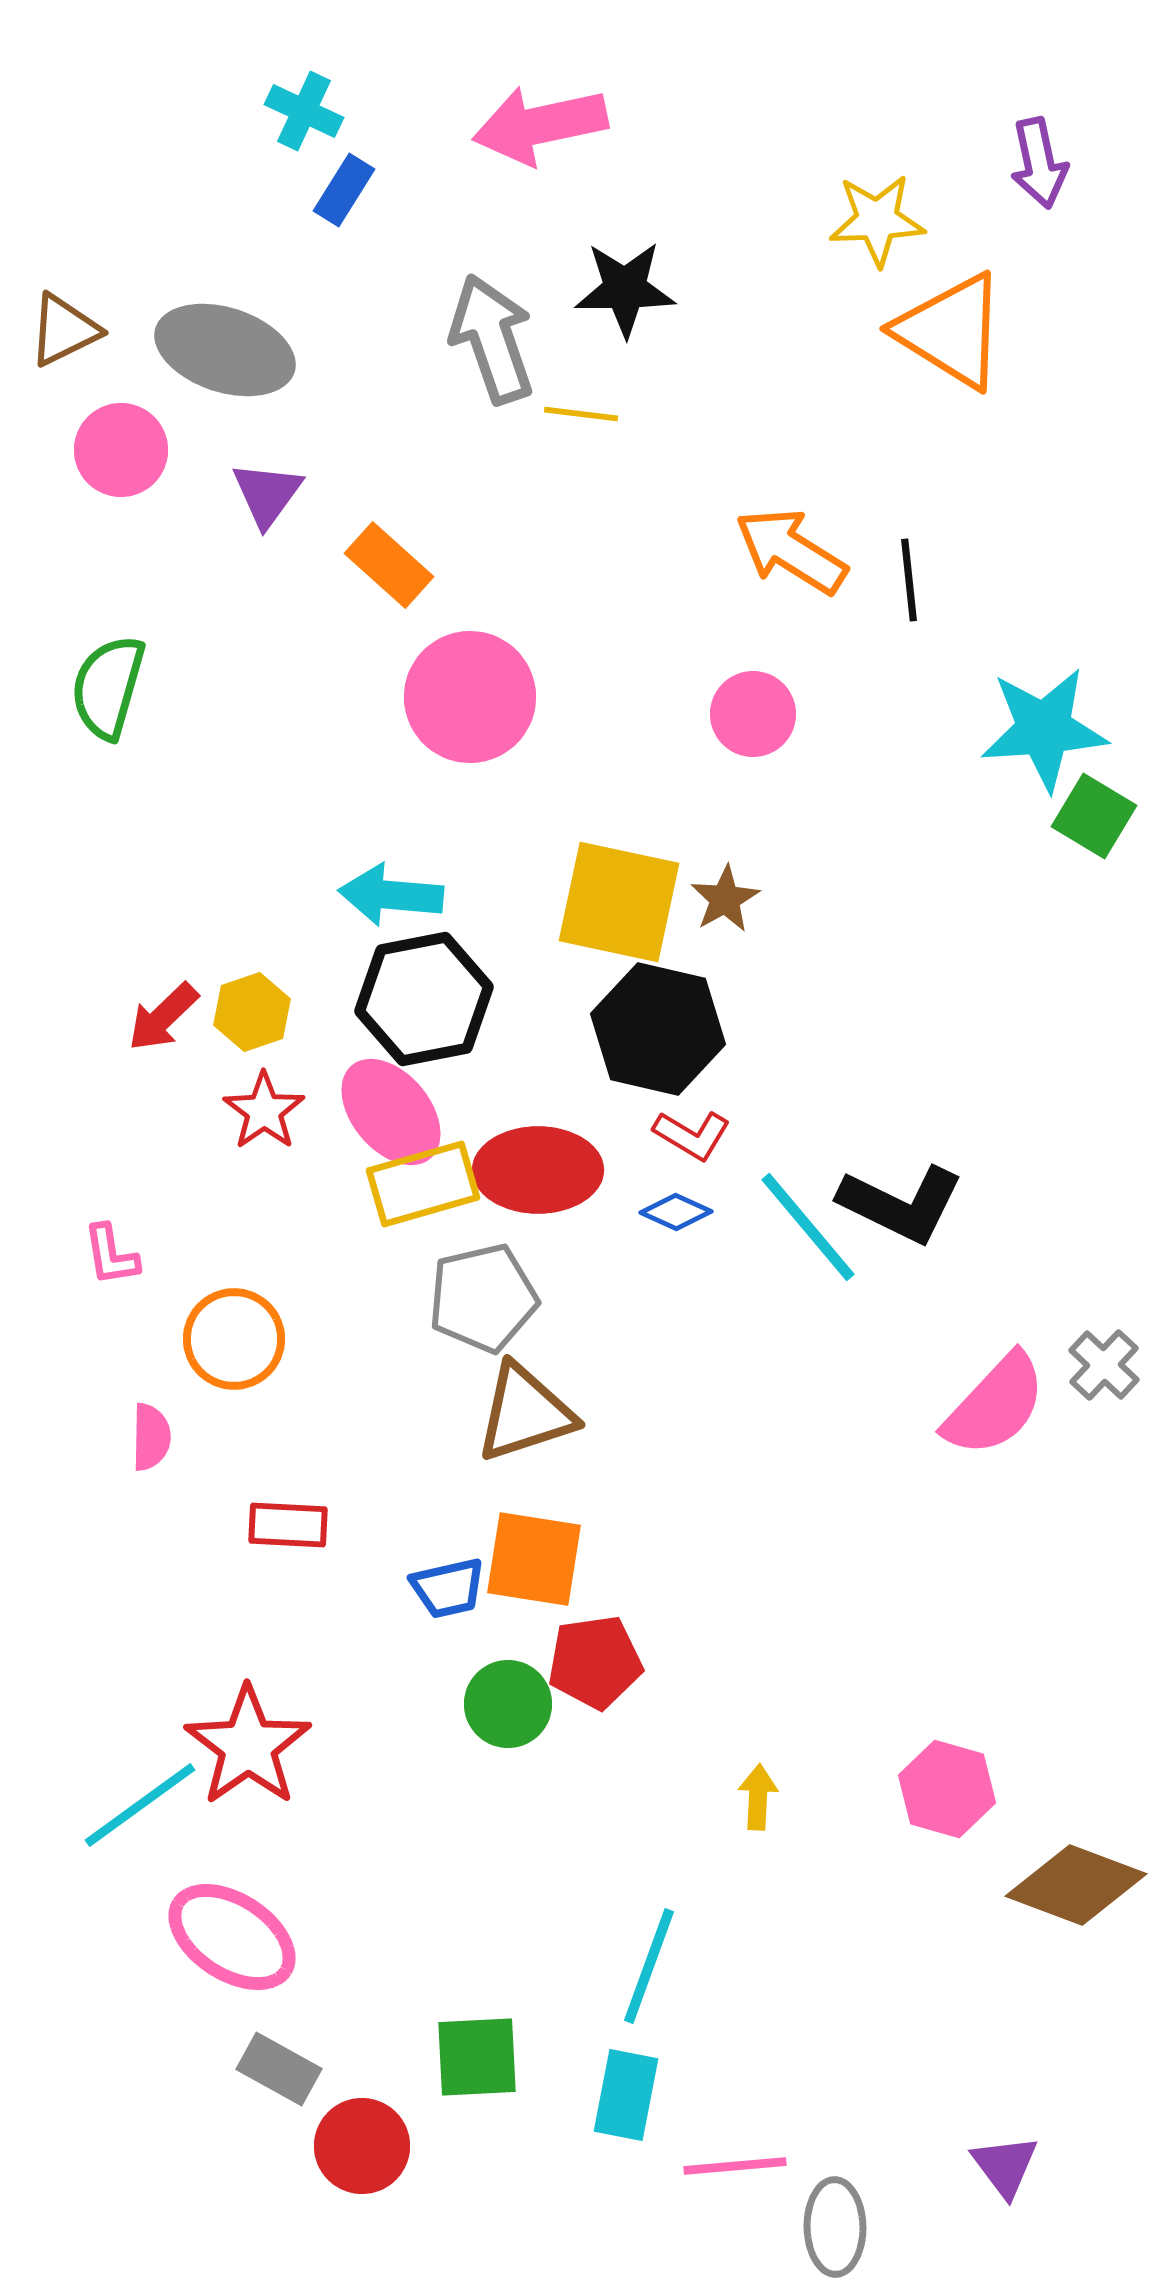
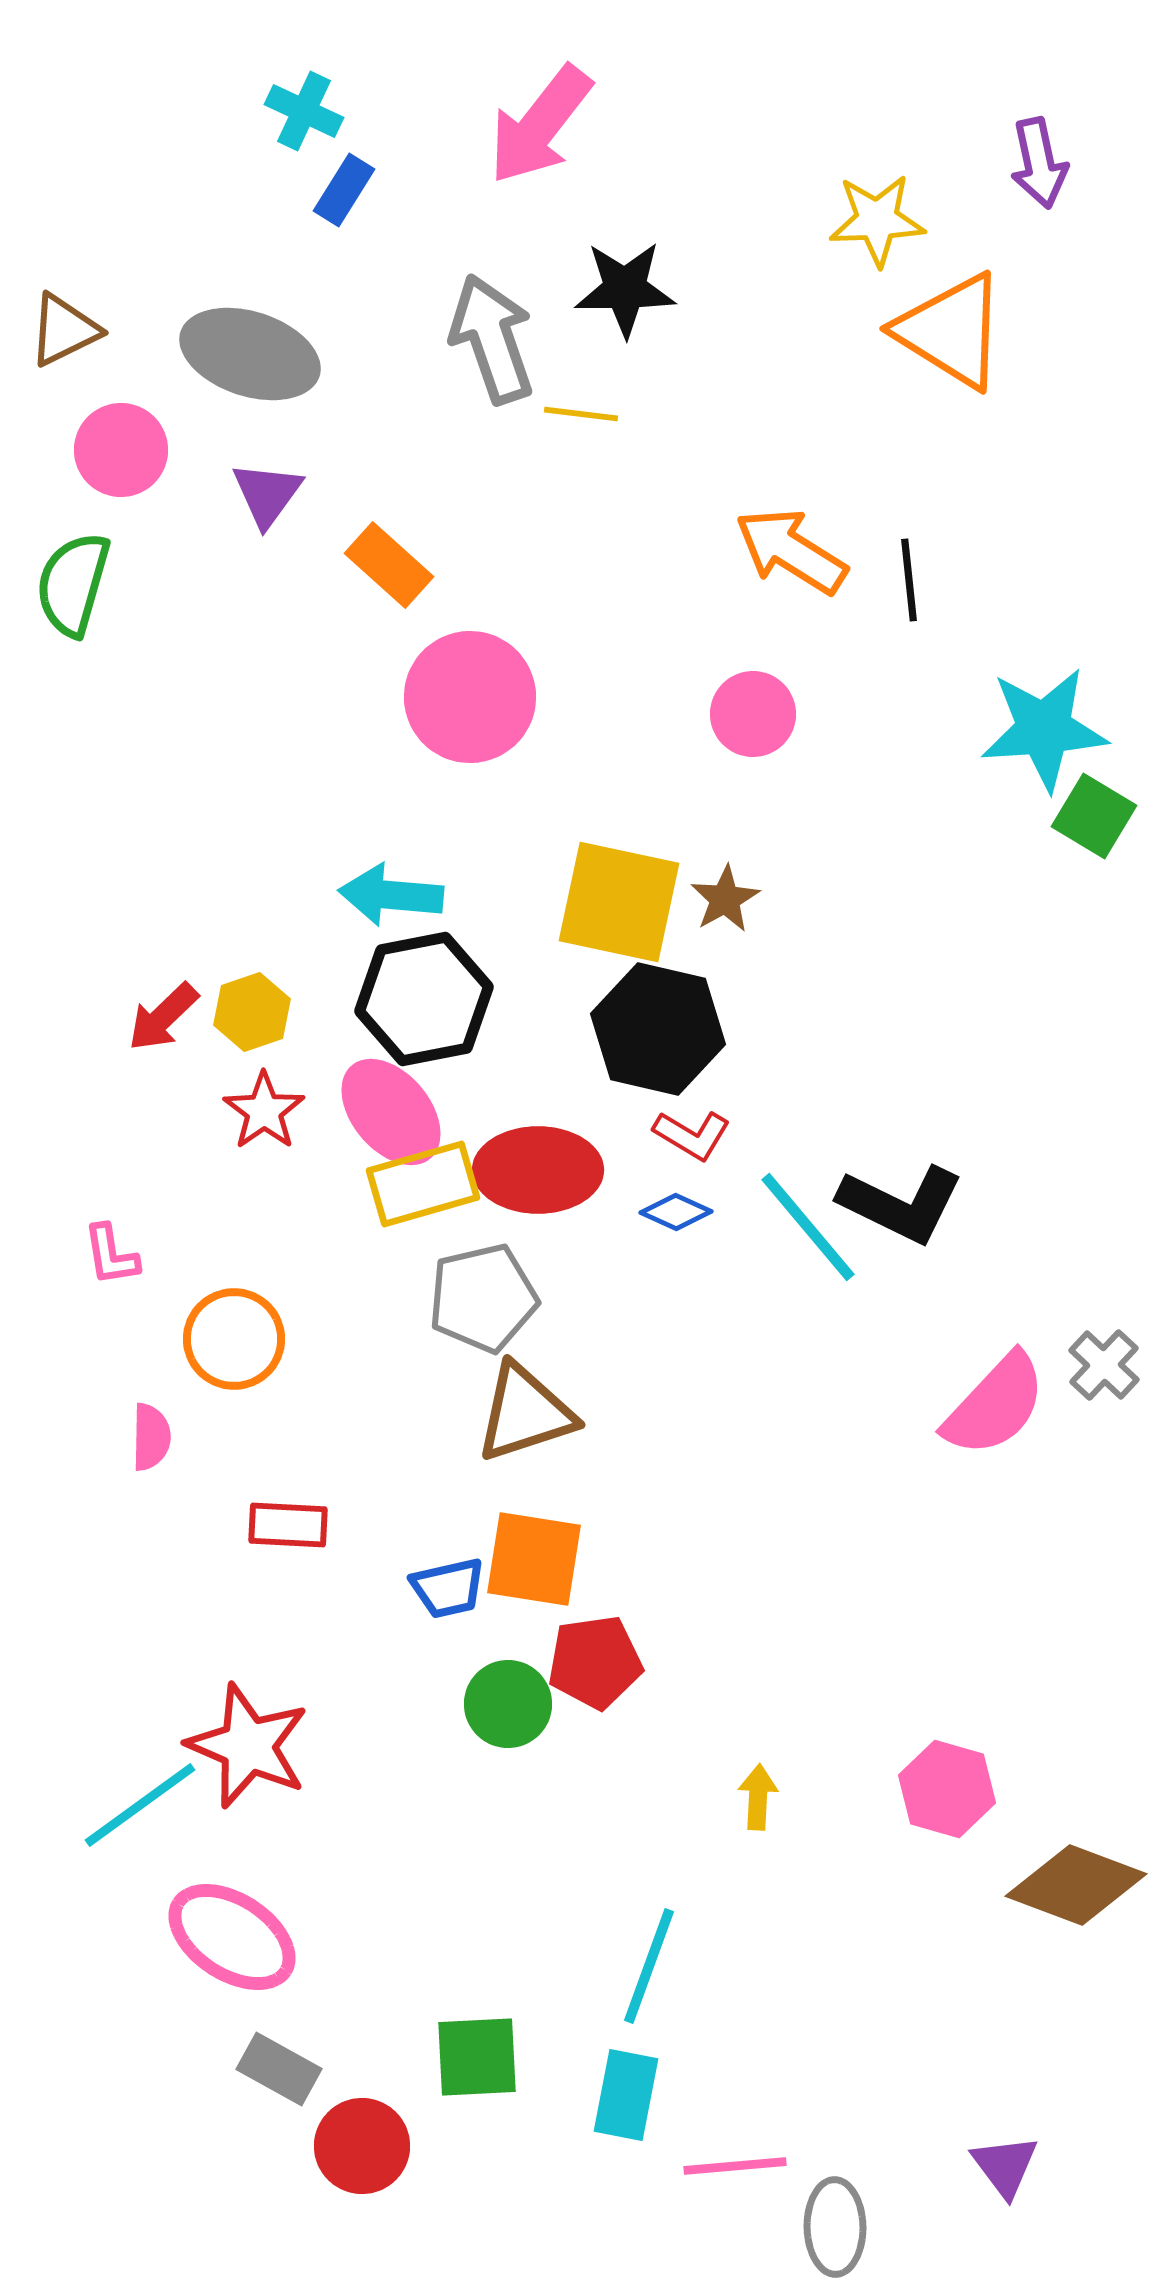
pink arrow at (540, 125): rotated 40 degrees counterclockwise
gray ellipse at (225, 350): moved 25 px right, 4 px down
green semicircle at (108, 687): moved 35 px left, 103 px up
red star at (248, 1746): rotated 14 degrees counterclockwise
